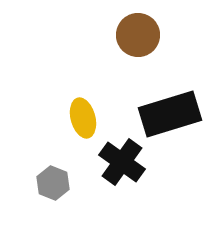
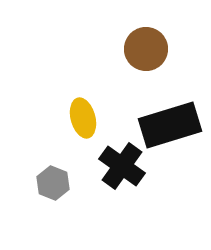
brown circle: moved 8 px right, 14 px down
black rectangle: moved 11 px down
black cross: moved 4 px down
